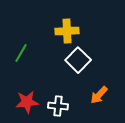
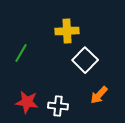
white square: moved 7 px right
red star: rotated 15 degrees clockwise
